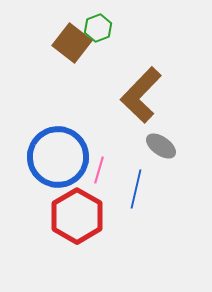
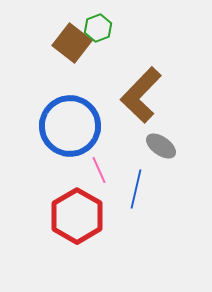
blue circle: moved 12 px right, 31 px up
pink line: rotated 40 degrees counterclockwise
